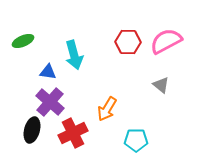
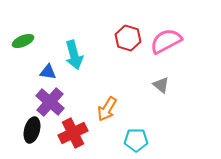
red hexagon: moved 4 px up; rotated 15 degrees clockwise
